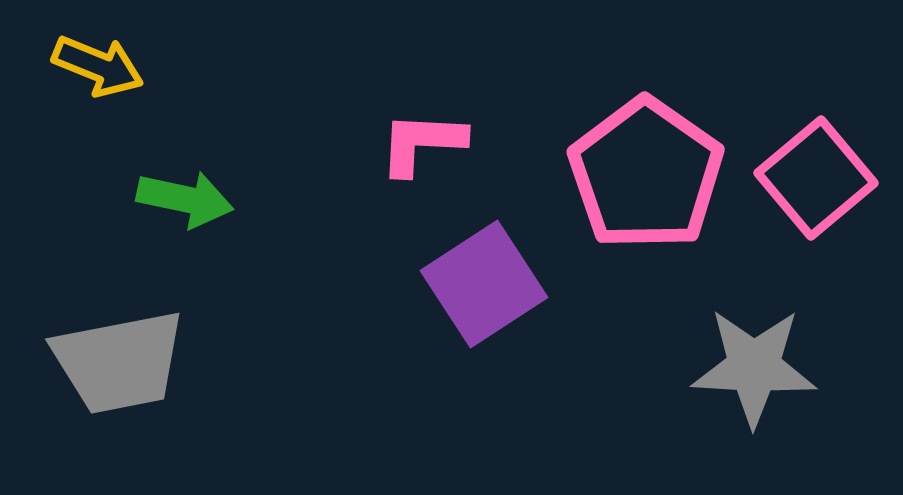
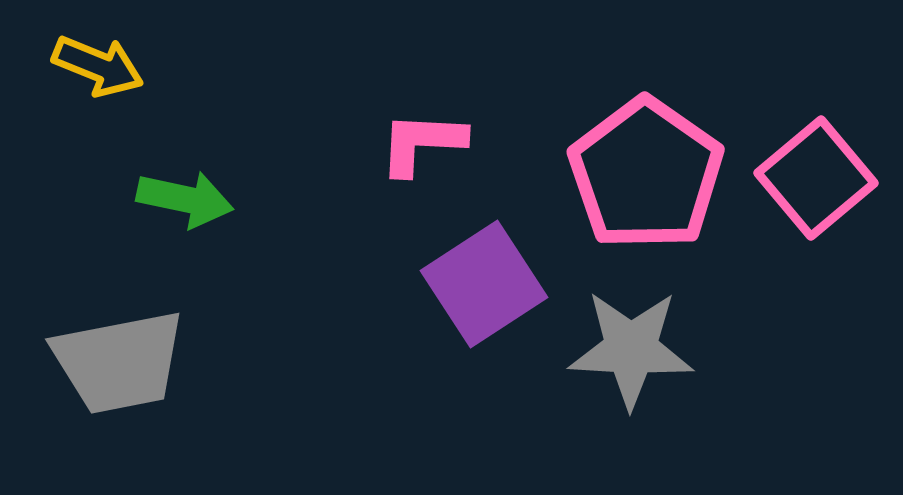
gray star: moved 123 px left, 18 px up
